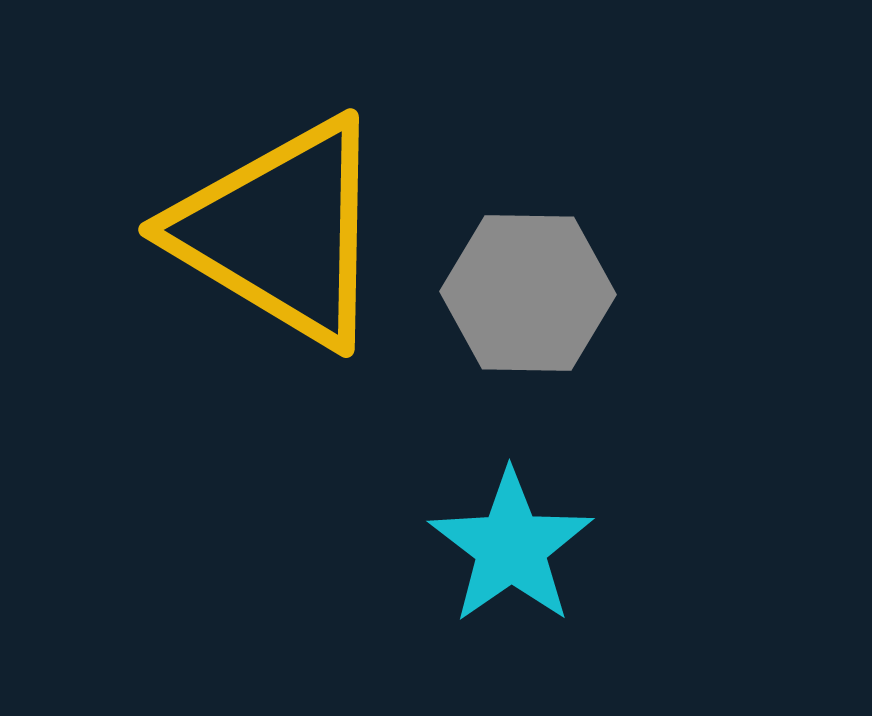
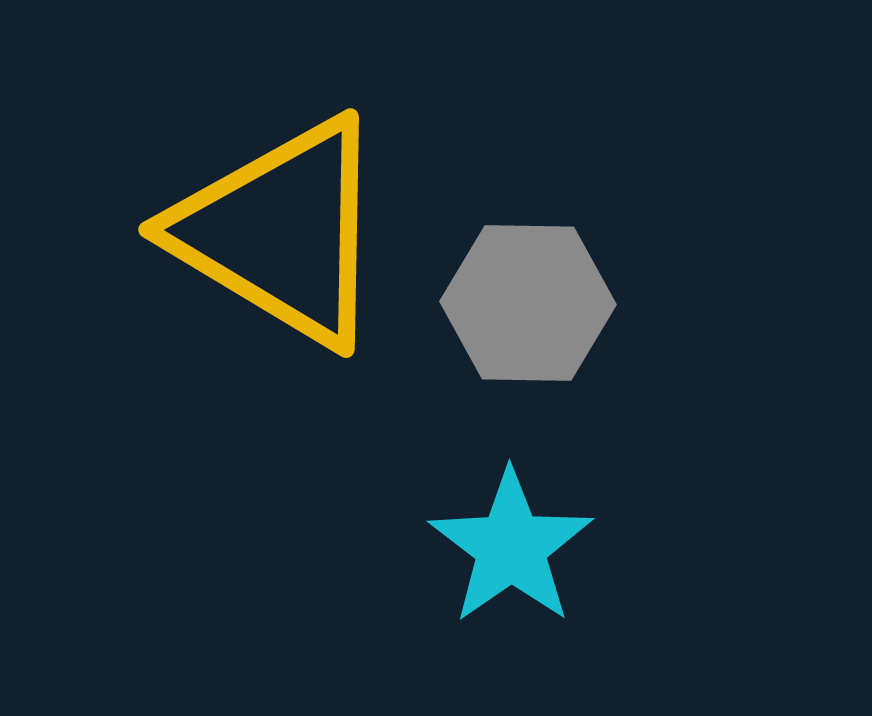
gray hexagon: moved 10 px down
